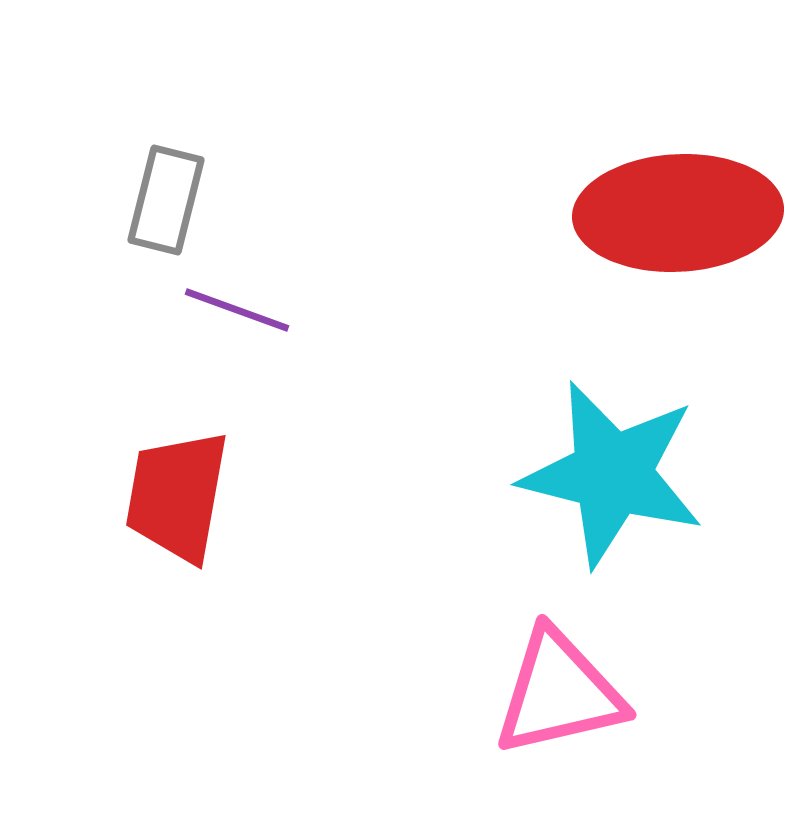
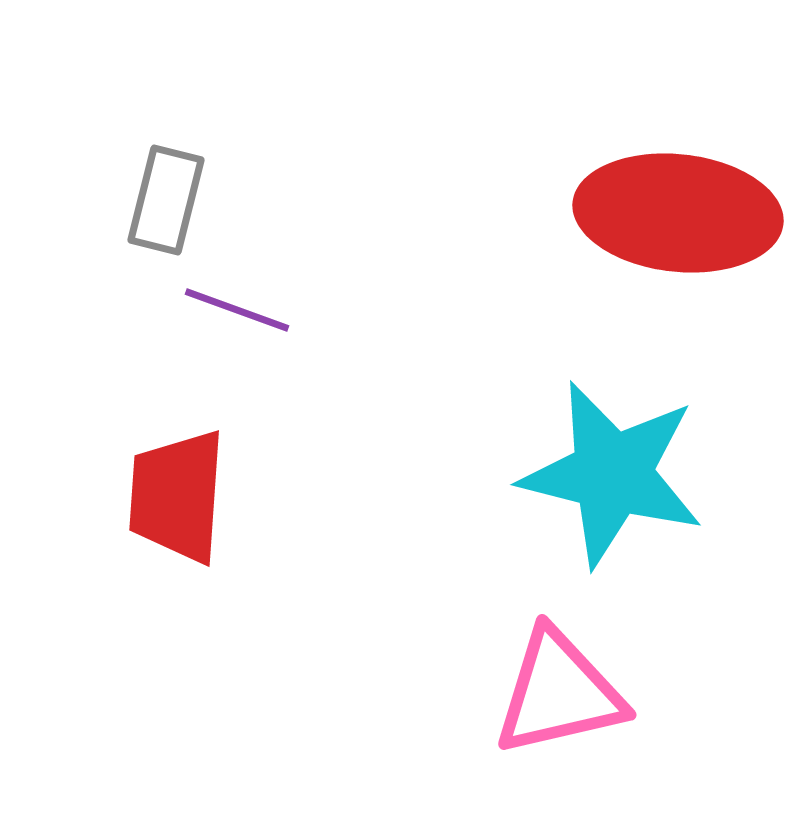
red ellipse: rotated 9 degrees clockwise
red trapezoid: rotated 6 degrees counterclockwise
